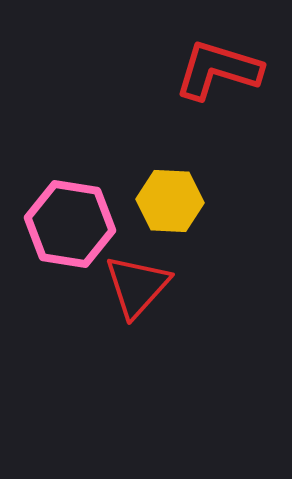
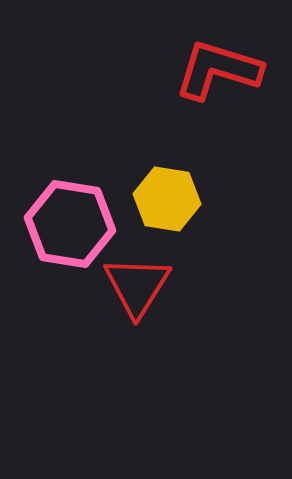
yellow hexagon: moved 3 px left, 2 px up; rotated 6 degrees clockwise
red triangle: rotated 10 degrees counterclockwise
